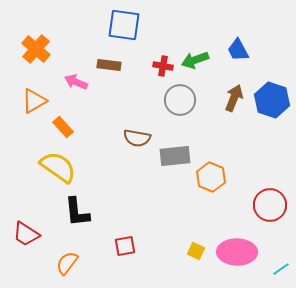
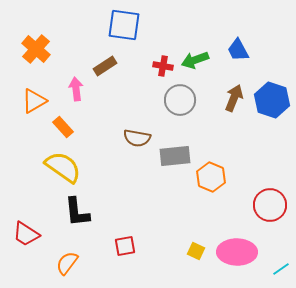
brown rectangle: moved 4 px left, 1 px down; rotated 40 degrees counterclockwise
pink arrow: moved 7 px down; rotated 60 degrees clockwise
yellow semicircle: moved 5 px right
